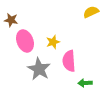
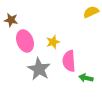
green arrow: moved 1 px right, 5 px up; rotated 16 degrees clockwise
